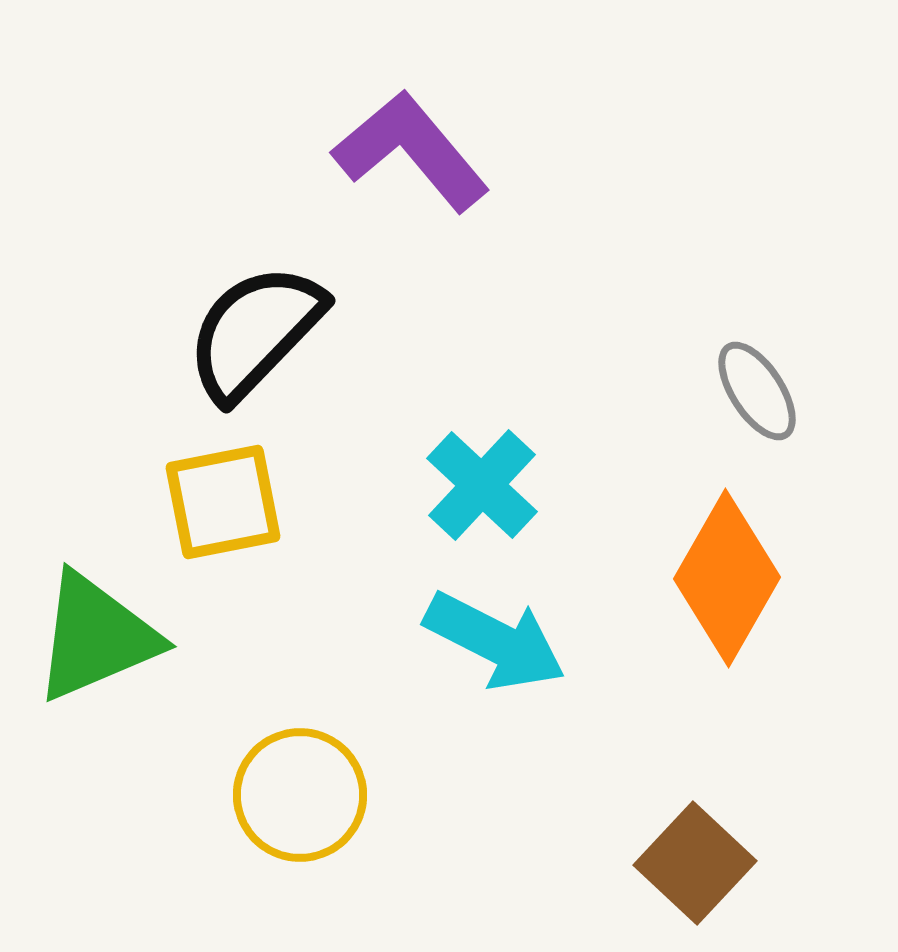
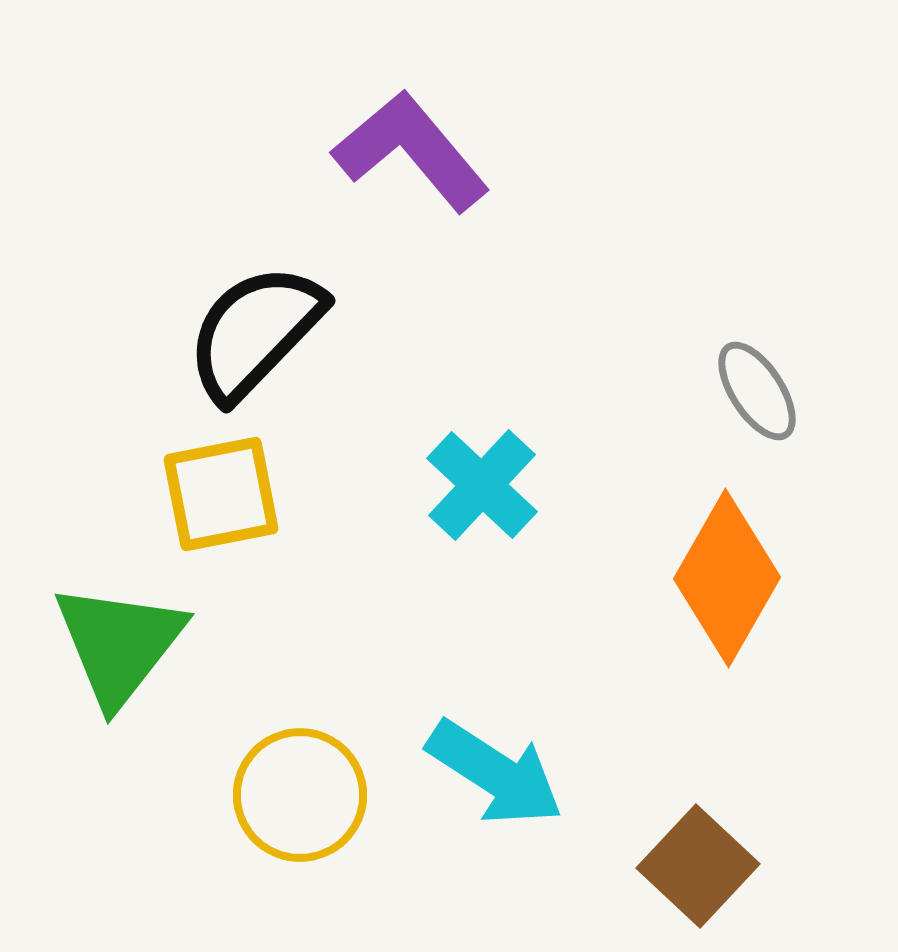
yellow square: moved 2 px left, 8 px up
green triangle: moved 23 px right, 7 px down; rotated 29 degrees counterclockwise
cyan arrow: moved 132 px down; rotated 6 degrees clockwise
brown square: moved 3 px right, 3 px down
